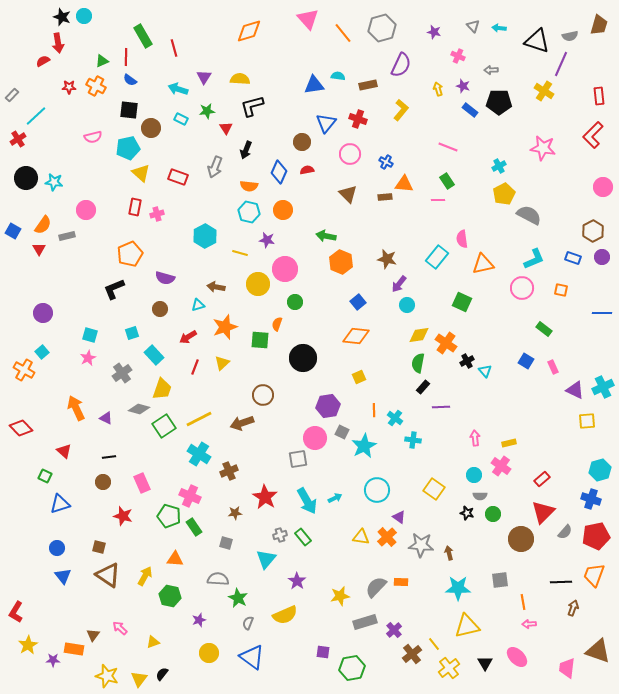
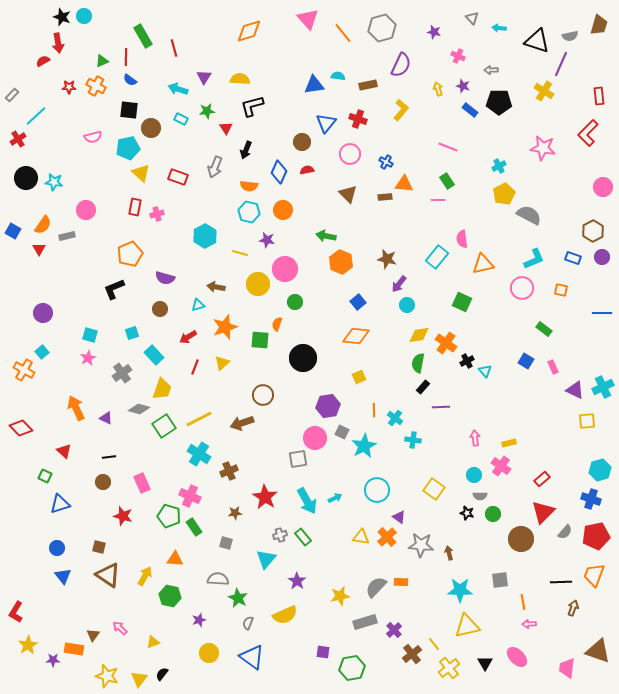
gray triangle at (473, 26): moved 1 px left, 8 px up
red L-shape at (593, 135): moved 5 px left, 2 px up
cyan star at (458, 588): moved 2 px right, 2 px down
